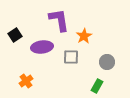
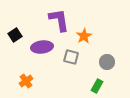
gray square: rotated 14 degrees clockwise
